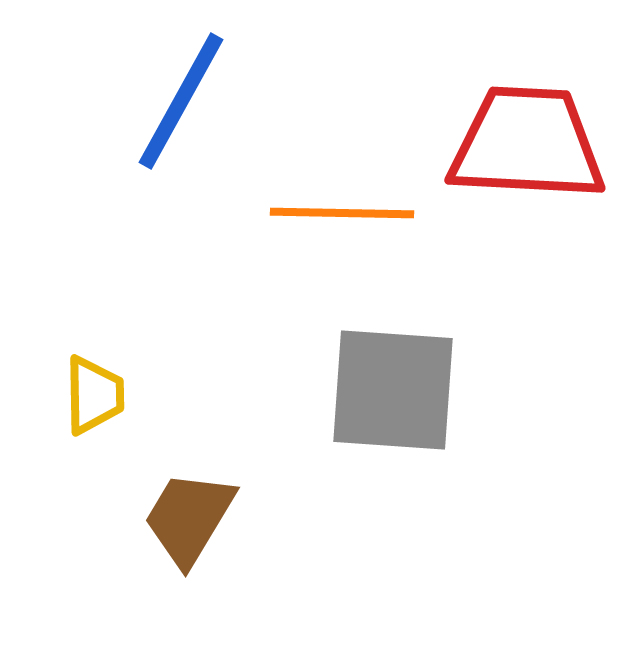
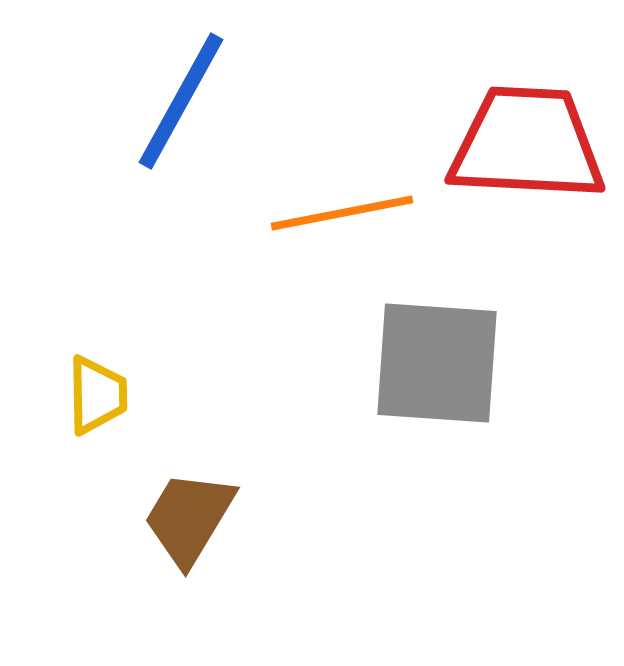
orange line: rotated 12 degrees counterclockwise
gray square: moved 44 px right, 27 px up
yellow trapezoid: moved 3 px right
